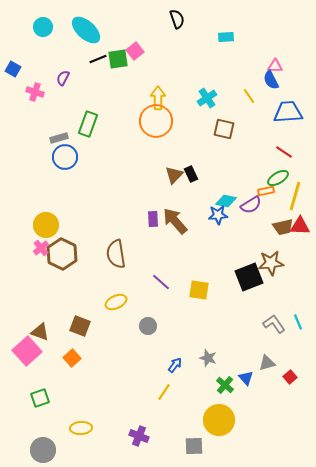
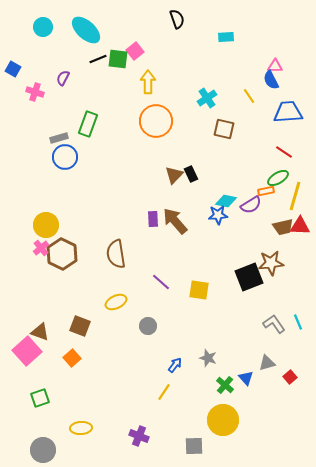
green square at (118, 59): rotated 15 degrees clockwise
yellow arrow at (158, 98): moved 10 px left, 16 px up
yellow circle at (219, 420): moved 4 px right
